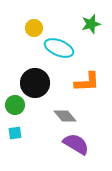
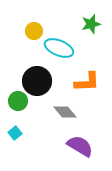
yellow circle: moved 3 px down
black circle: moved 2 px right, 2 px up
green circle: moved 3 px right, 4 px up
gray diamond: moved 4 px up
cyan square: rotated 32 degrees counterclockwise
purple semicircle: moved 4 px right, 2 px down
